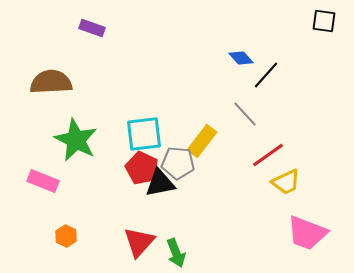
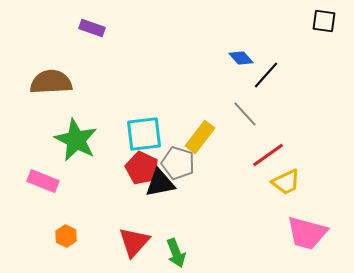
yellow rectangle: moved 2 px left, 4 px up
gray pentagon: rotated 12 degrees clockwise
pink trapezoid: rotated 6 degrees counterclockwise
red triangle: moved 5 px left
